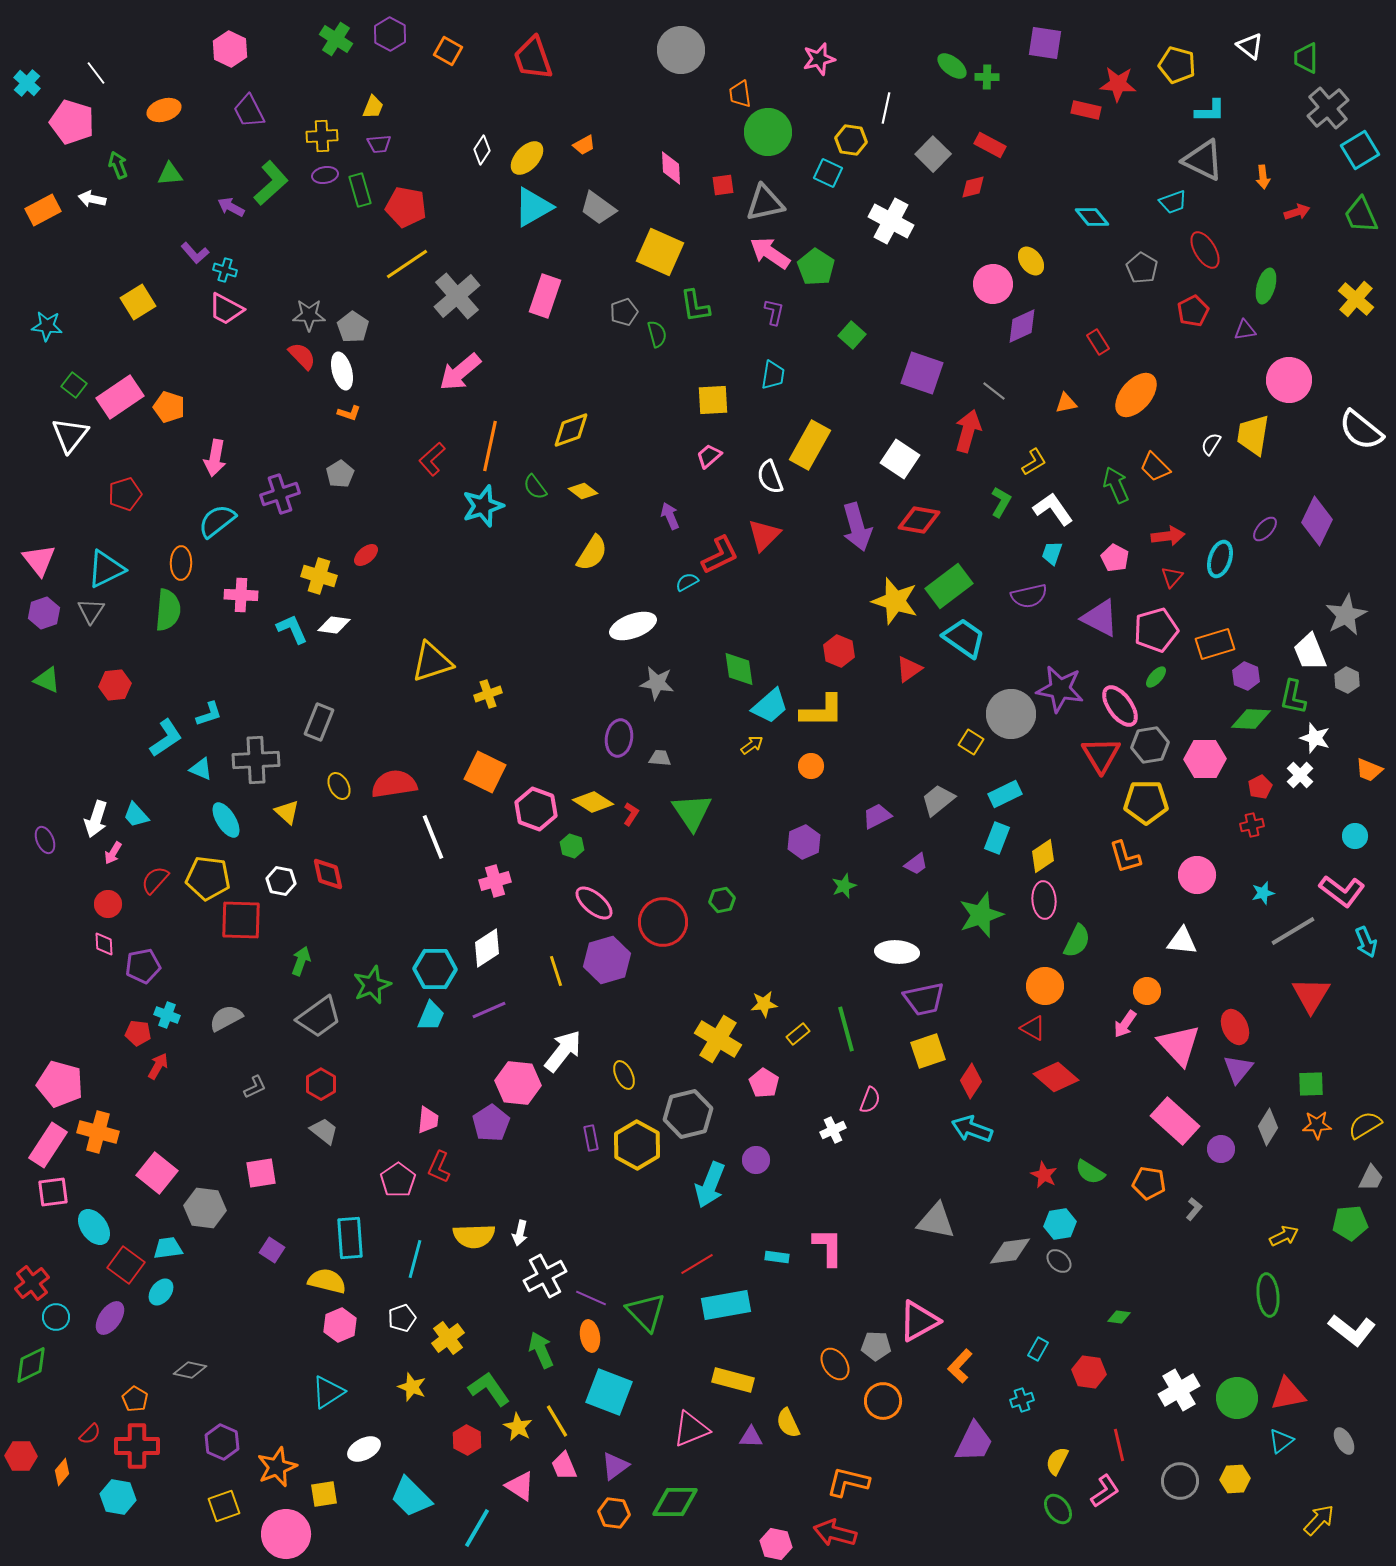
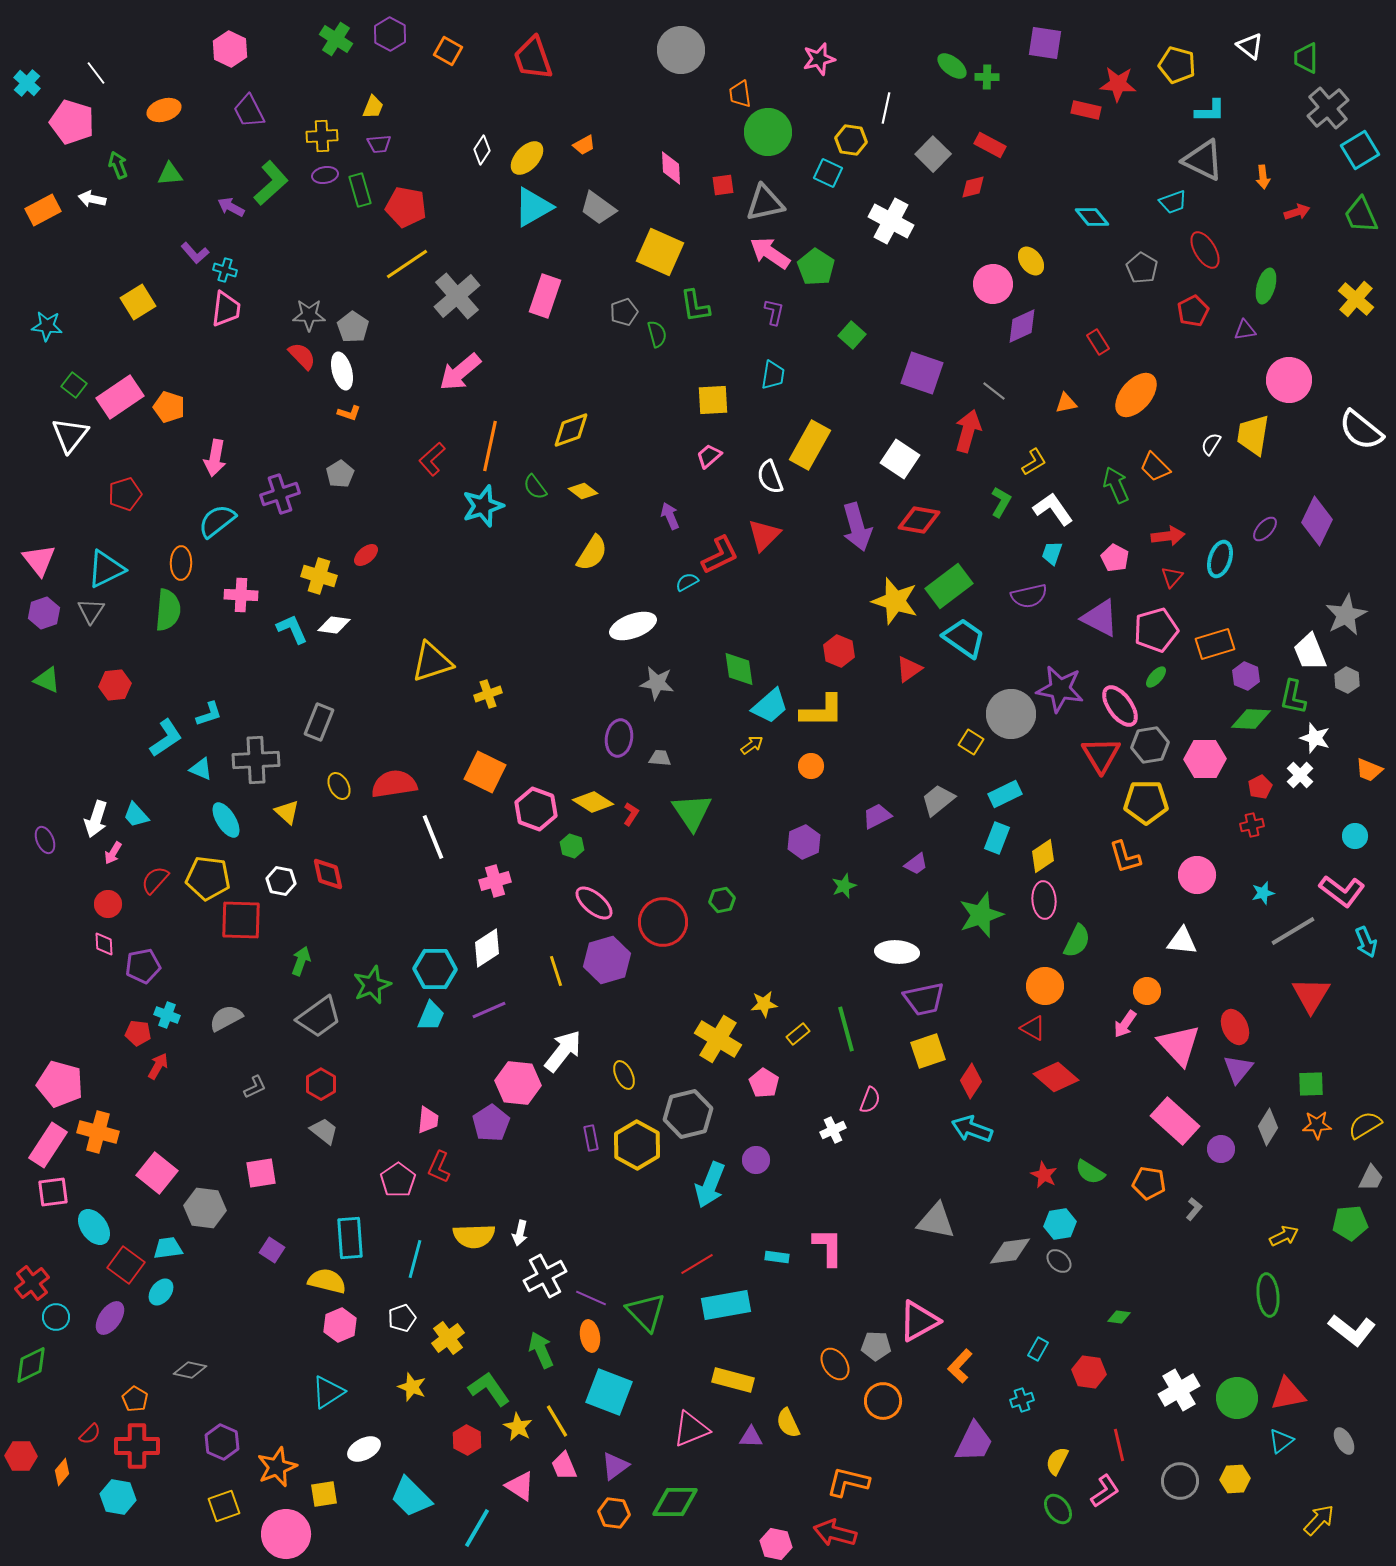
pink trapezoid at (226, 309): rotated 111 degrees counterclockwise
